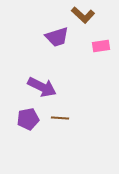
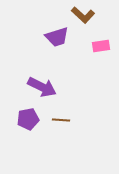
brown line: moved 1 px right, 2 px down
